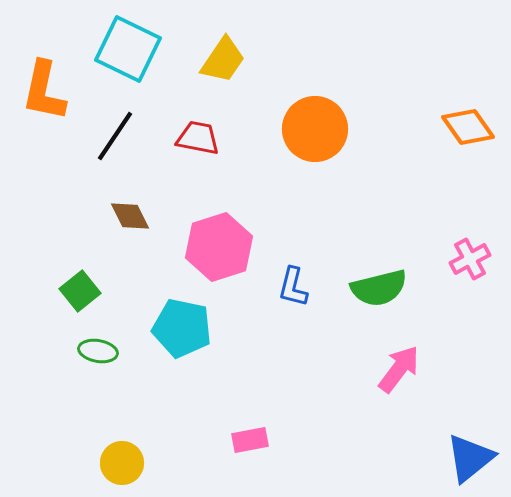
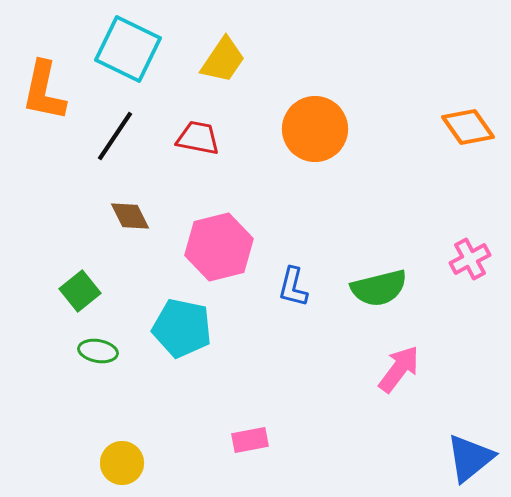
pink hexagon: rotated 4 degrees clockwise
